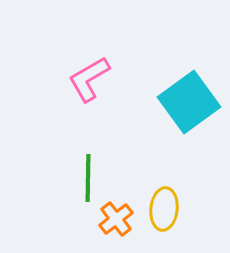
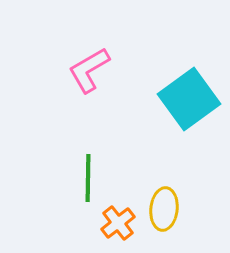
pink L-shape: moved 9 px up
cyan square: moved 3 px up
orange cross: moved 2 px right, 4 px down
